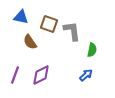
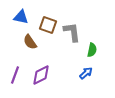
brown square: moved 1 px left, 1 px down
gray L-shape: moved 1 px down
blue arrow: moved 2 px up
